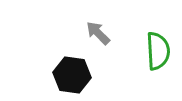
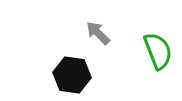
green semicircle: rotated 18 degrees counterclockwise
